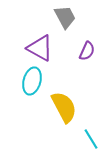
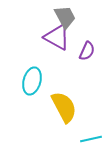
purple triangle: moved 17 px right, 11 px up
cyan line: rotated 70 degrees counterclockwise
